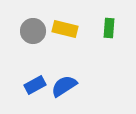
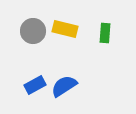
green rectangle: moved 4 px left, 5 px down
